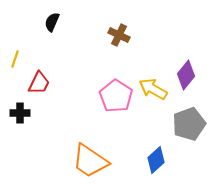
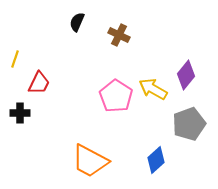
black semicircle: moved 25 px right
orange trapezoid: rotated 6 degrees counterclockwise
